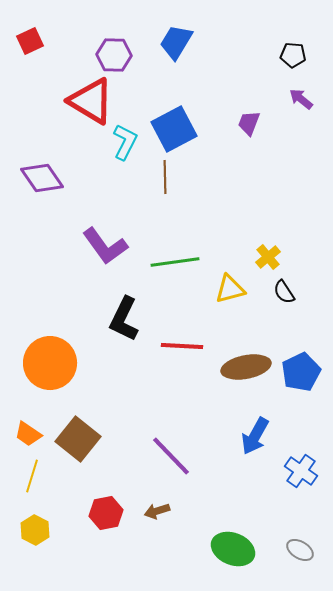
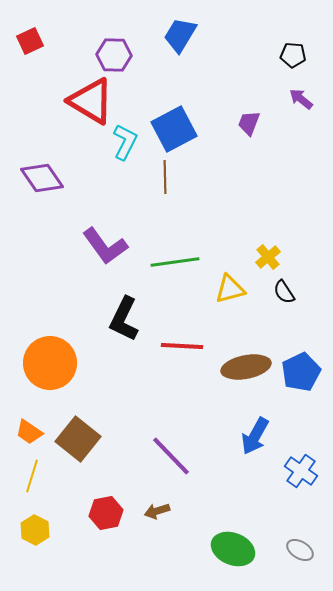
blue trapezoid: moved 4 px right, 7 px up
orange trapezoid: moved 1 px right, 2 px up
